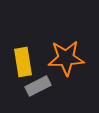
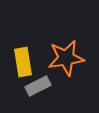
orange star: rotated 6 degrees counterclockwise
